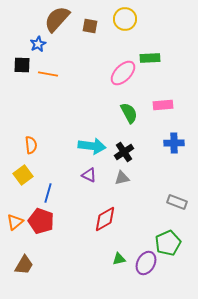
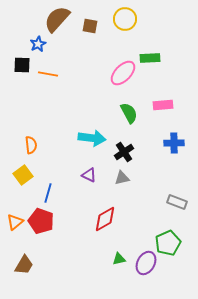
cyan arrow: moved 8 px up
